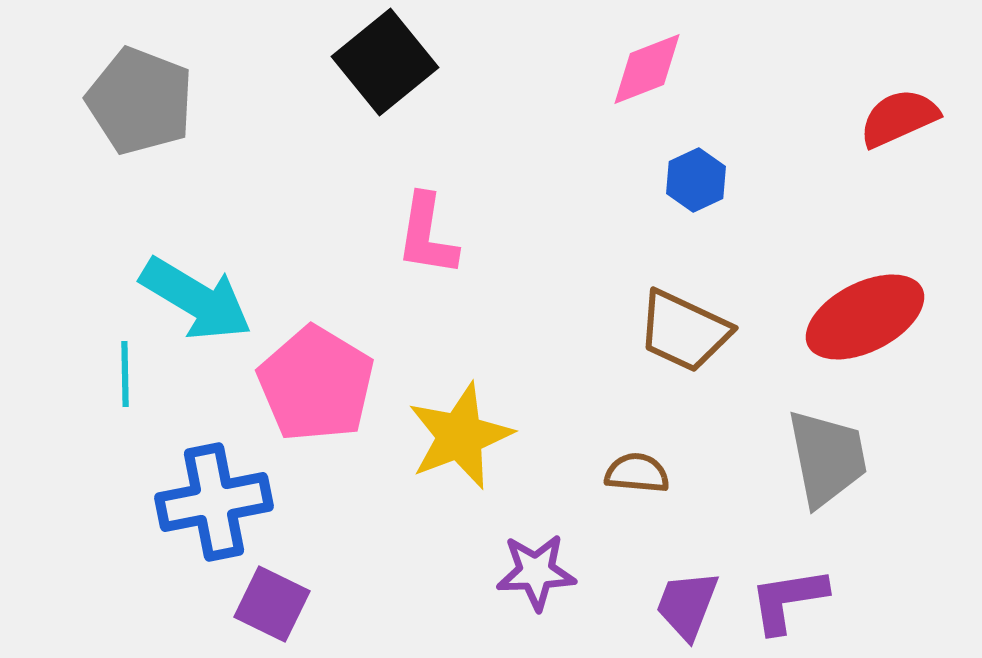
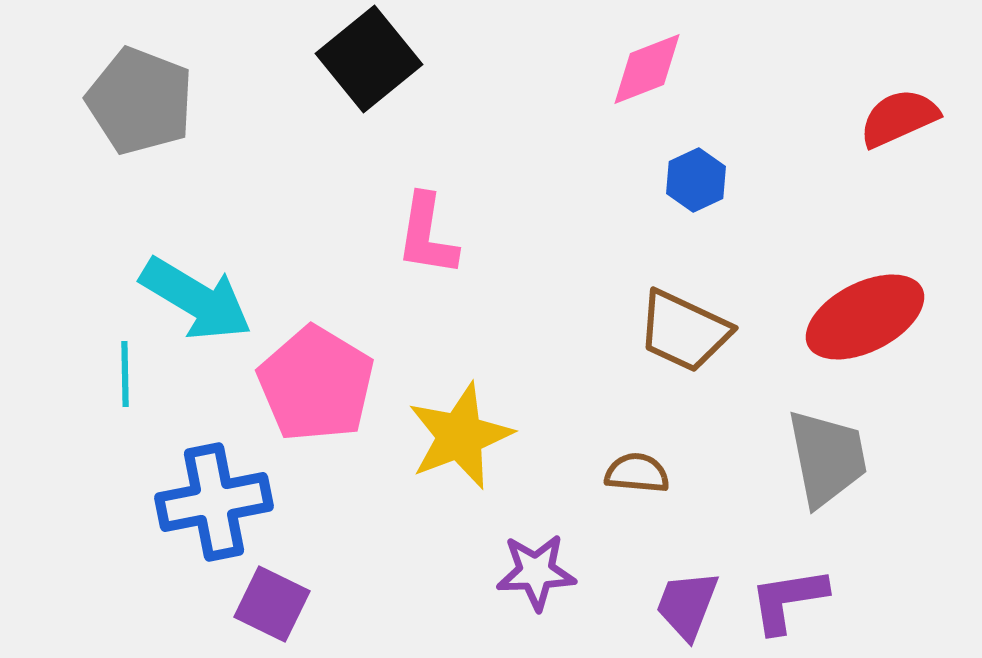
black square: moved 16 px left, 3 px up
